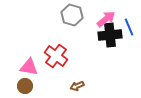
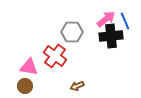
gray hexagon: moved 17 px down; rotated 15 degrees counterclockwise
blue line: moved 4 px left, 6 px up
black cross: moved 1 px right, 1 px down
red cross: moved 1 px left
